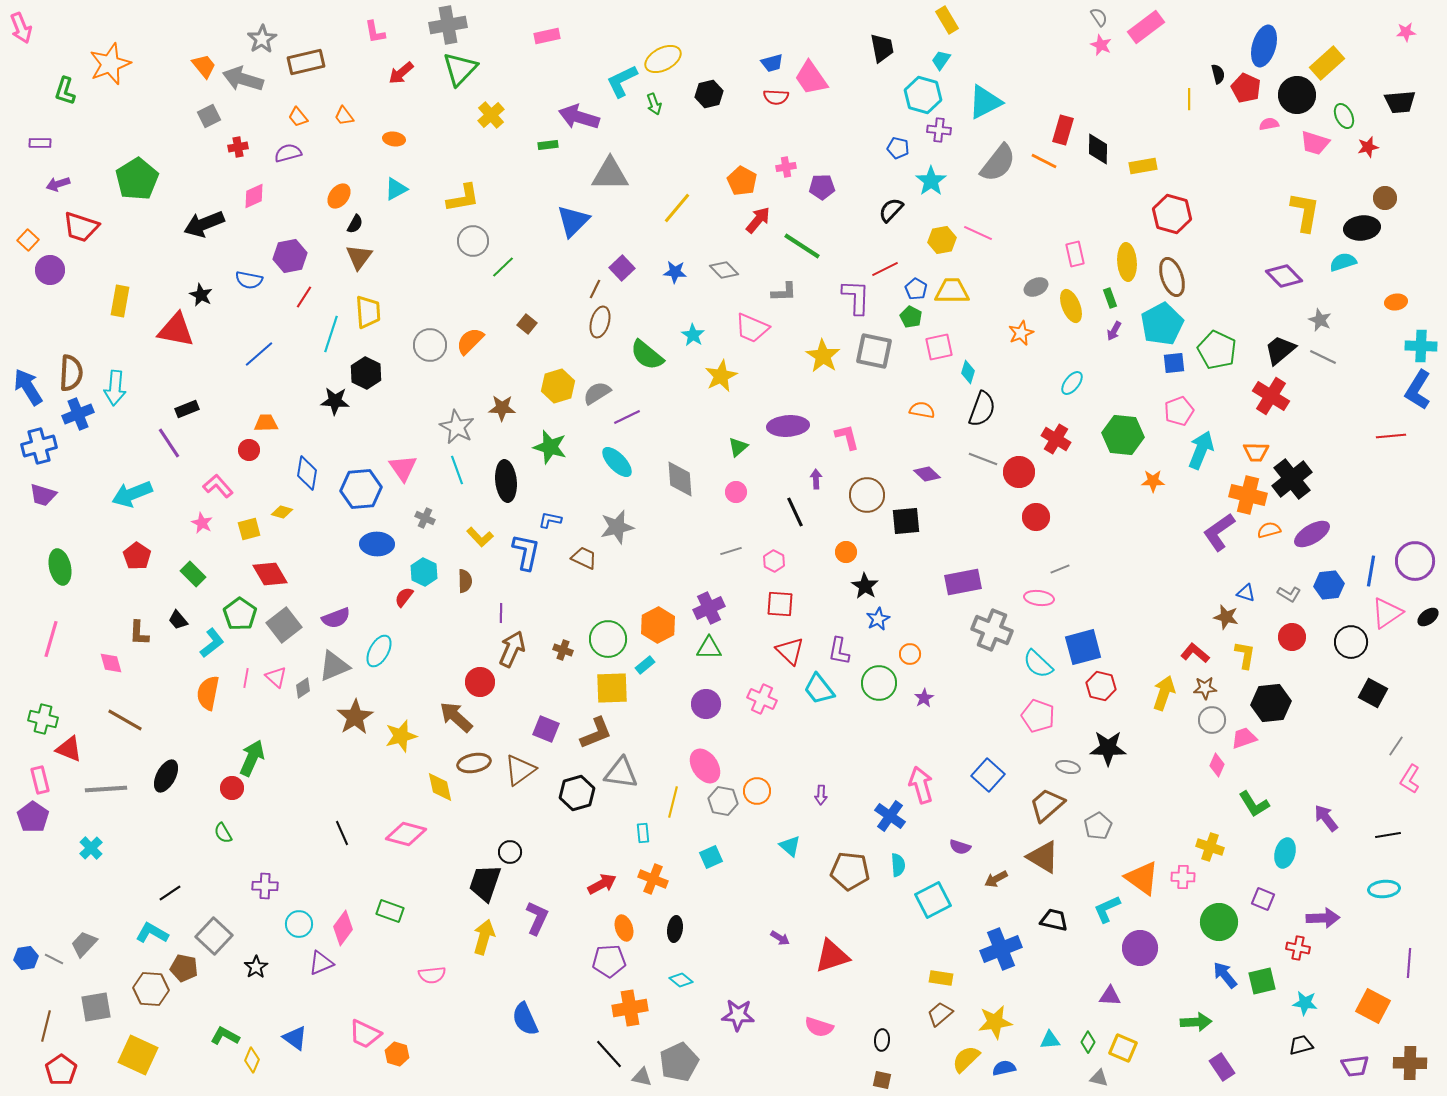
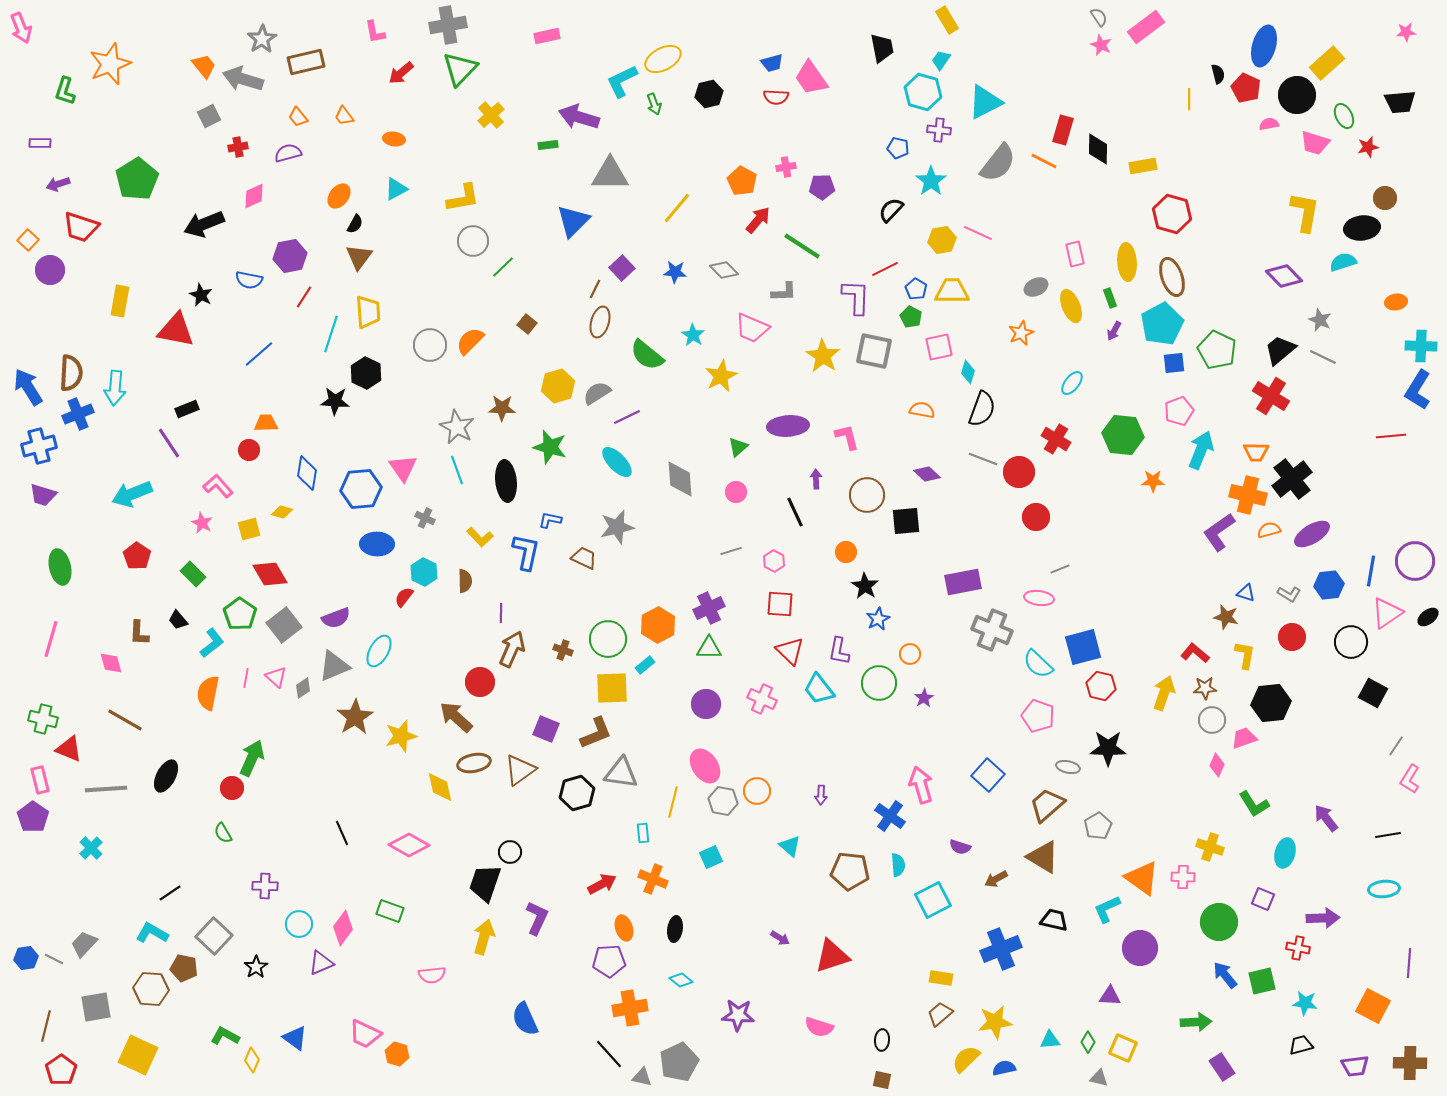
cyan hexagon at (923, 95): moved 3 px up
pink diamond at (406, 834): moved 3 px right, 11 px down; rotated 15 degrees clockwise
